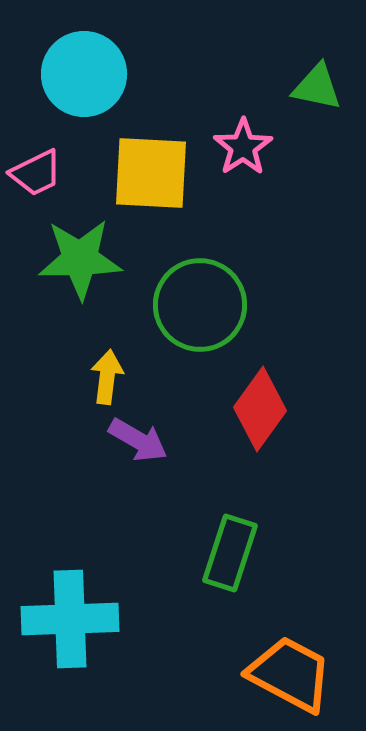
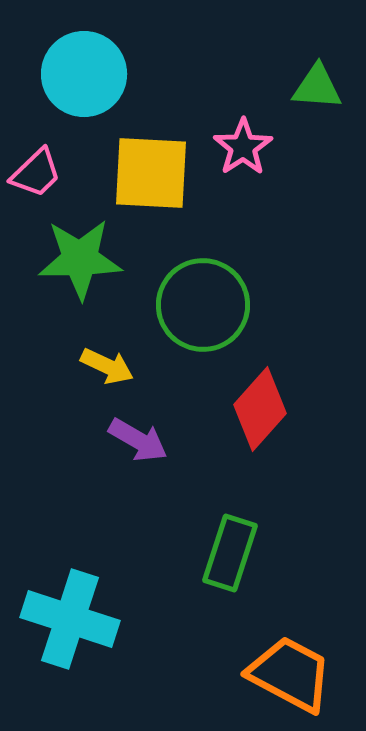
green triangle: rotated 8 degrees counterclockwise
pink trapezoid: rotated 18 degrees counterclockwise
green circle: moved 3 px right
yellow arrow: moved 11 px up; rotated 108 degrees clockwise
red diamond: rotated 6 degrees clockwise
cyan cross: rotated 20 degrees clockwise
